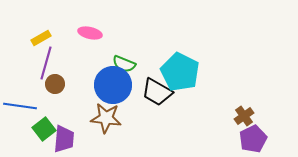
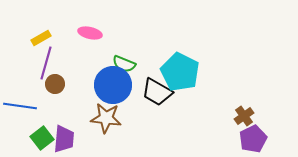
green square: moved 2 px left, 9 px down
